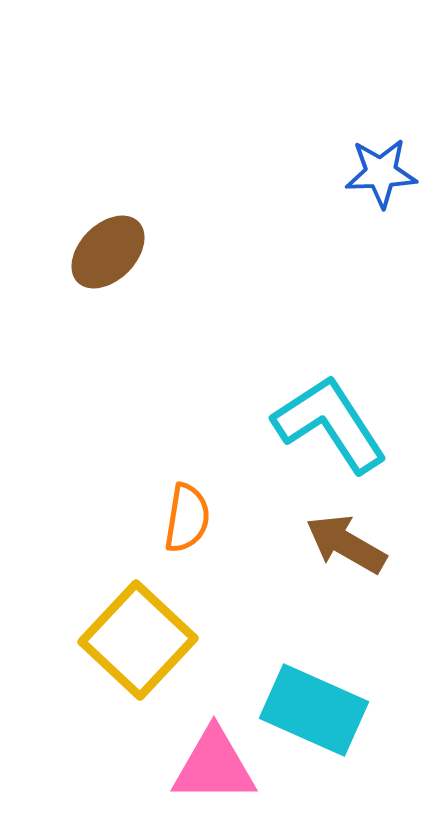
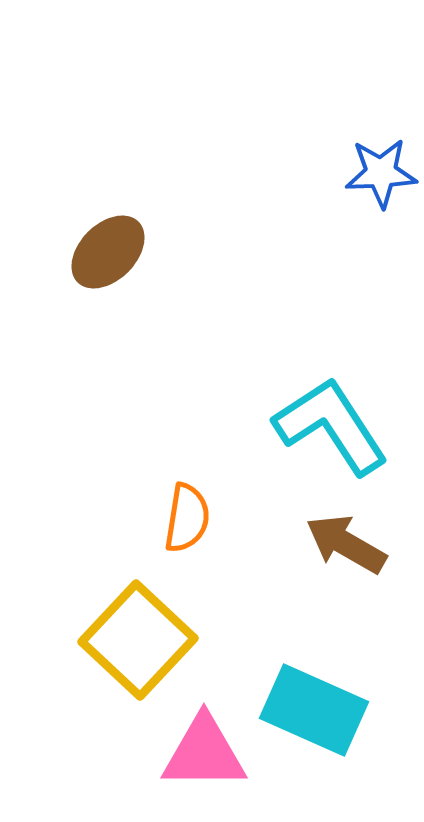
cyan L-shape: moved 1 px right, 2 px down
pink triangle: moved 10 px left, 13 px up
